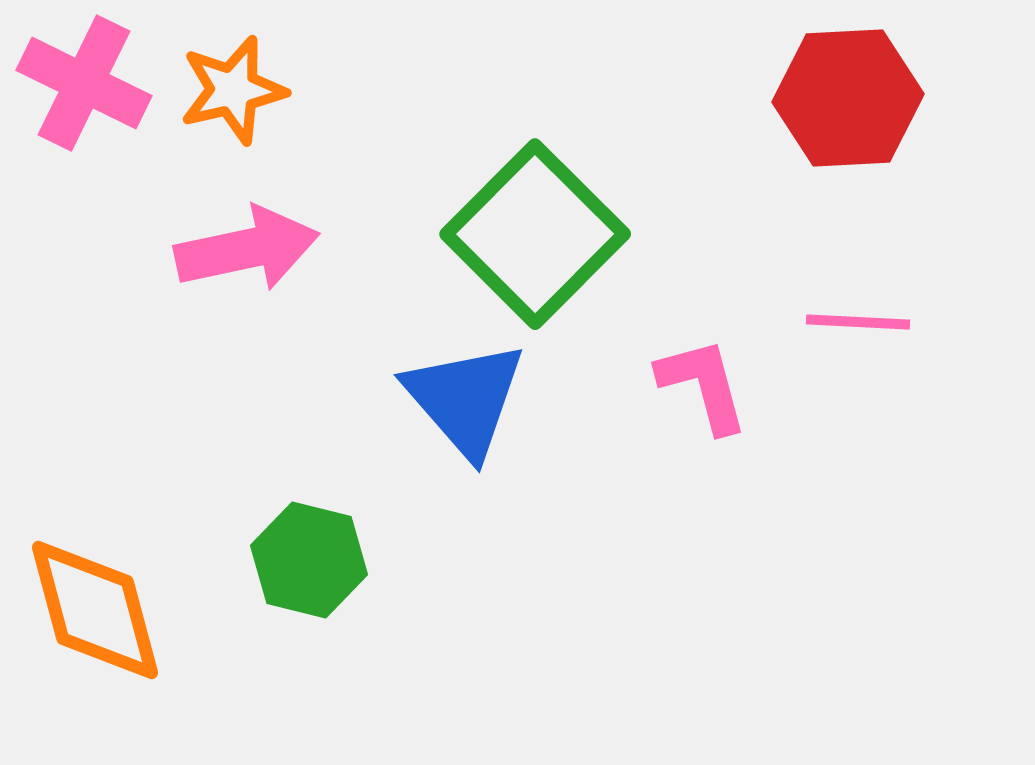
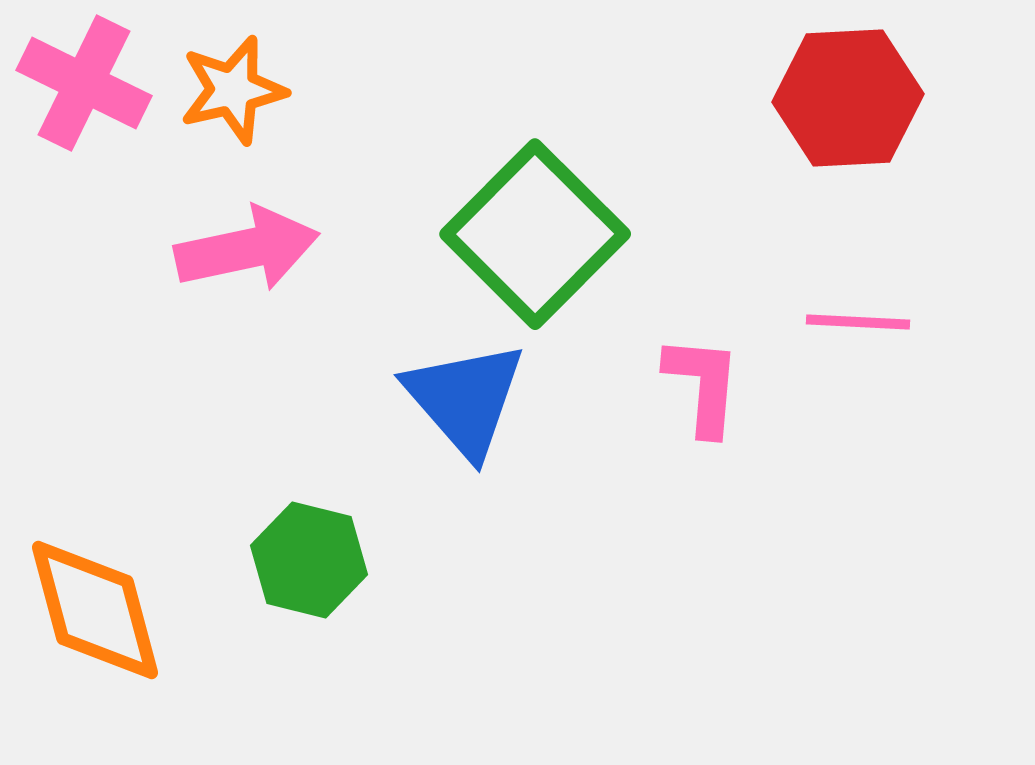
pink L-shape: rotated 20 degrees clockwise
